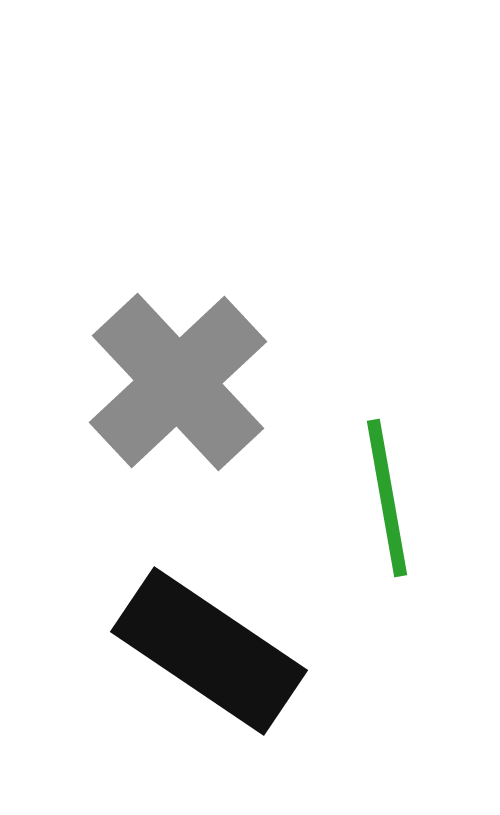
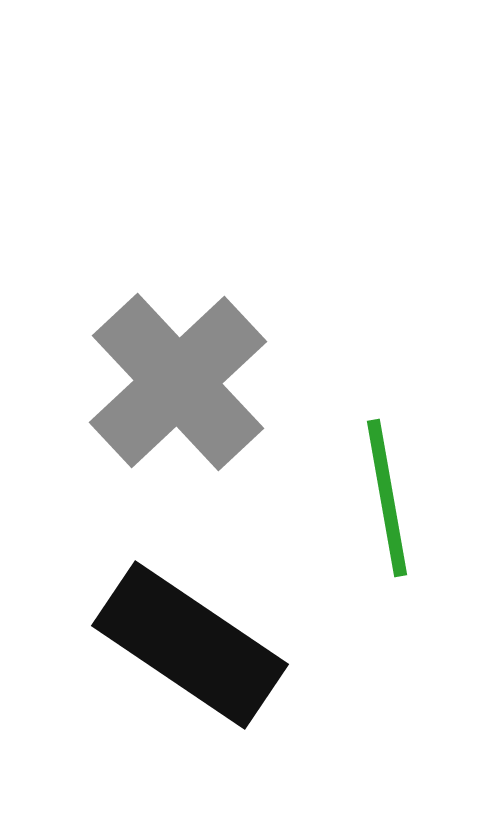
black rectangle: moved 19 px left, 6 px up
